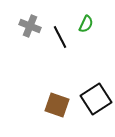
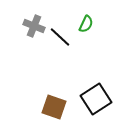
gray cross: moved 4 px right
black line: rotated 20 degrees counterclockwise
brown square: moved 3 px left, 2 px down
